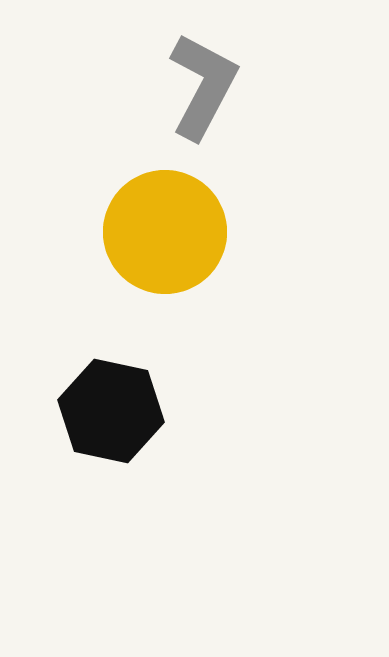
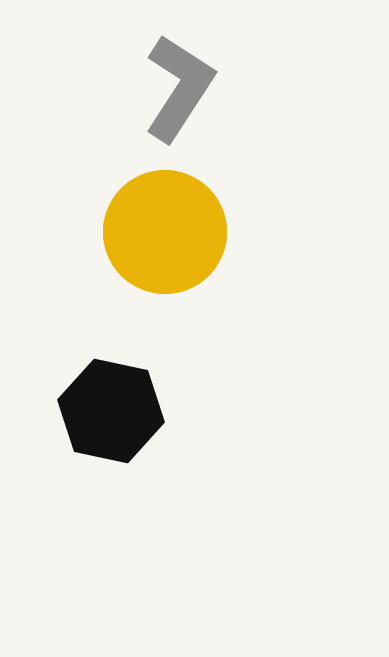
gray L-shape: moved 24 px left, 2 px down; rotated 5 degrees clockwise
